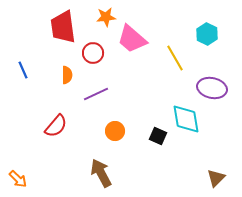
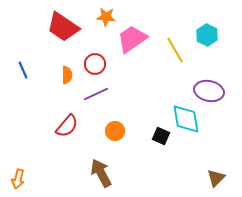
orange star: rotated 12 degrees clockwise
red trapezoid: rotated 48 degrees counterclockwise
cyan hexagon: moved 1 px down
pink trapezoid: rotated 104 degrees clockwise
red circle: moved 2 px right, 11 px down
yellow line: moved 8 px up
purple ellipse: moved 3 px left, 3 px down
red semicircle: moved 11 px right
black square: moved 3 px right
orange arrow: rotated 60 degrees clockwise
